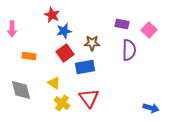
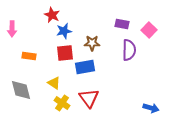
red square: rotated 30 degrees clockwise
